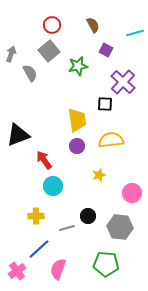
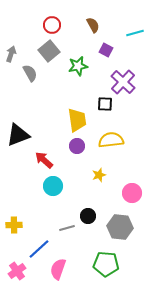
red arrow: rotated 12 degrees counterclockwise
yellow cross: moved 22 px left, 9 px down
